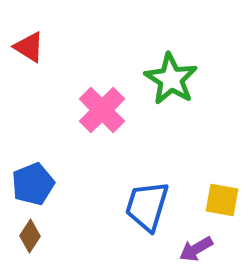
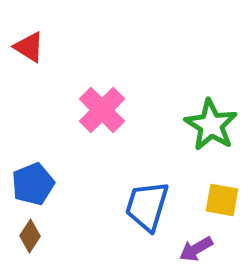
green star: moved 40 px right, 46 px down
